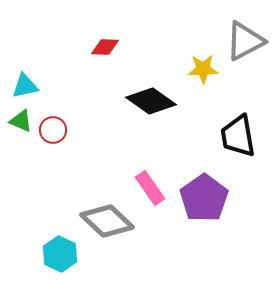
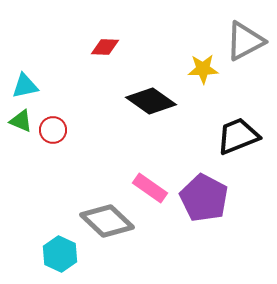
black trapezoid: rotated 78 degrees clockwise
pink rectangle: rotated 20 degrees counterclockwise
purple pentagon: rotated 9 degrees counterclockwise
